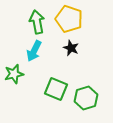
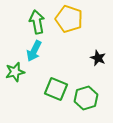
black star: moved 27 px right, 10 px down
green star: moved 1 px right, 2 px up
